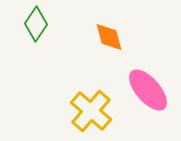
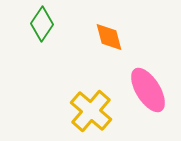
green diamond: moved 6 px right
pink ellipse: rotated 9 degrees clockwise
